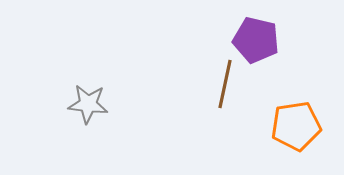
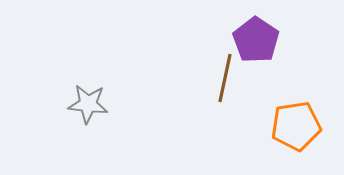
purple pentagon: rotated 21 degrees clockwise
brown line: moved 6 px up
